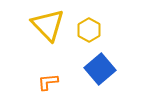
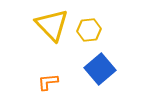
yellow triangle: moved 4 px right
yellow hexagon: rotated 25 degrees clockwise
